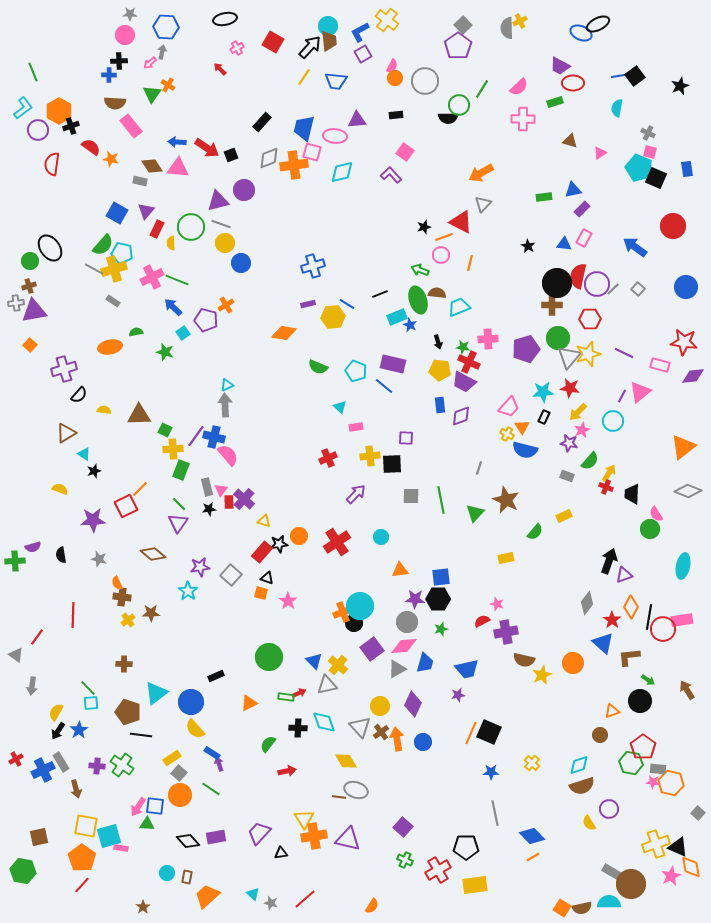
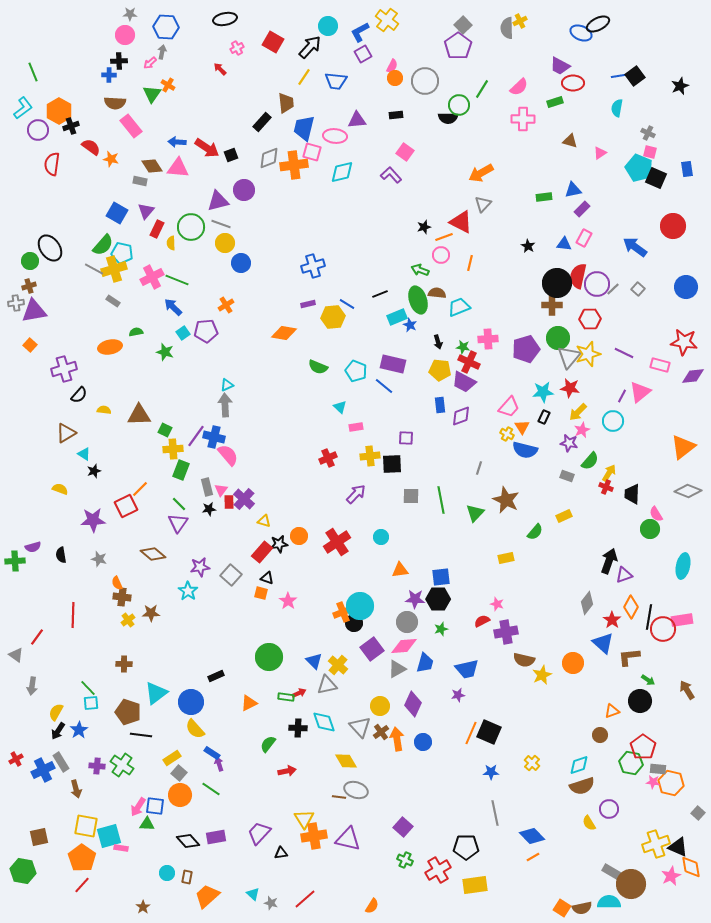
brown trapezoid at (329, 41): moved 43 px left, 62 px down
purple pentagon at (206, 320): moved 11 px down; rotated 20 degrees counterclockwise
